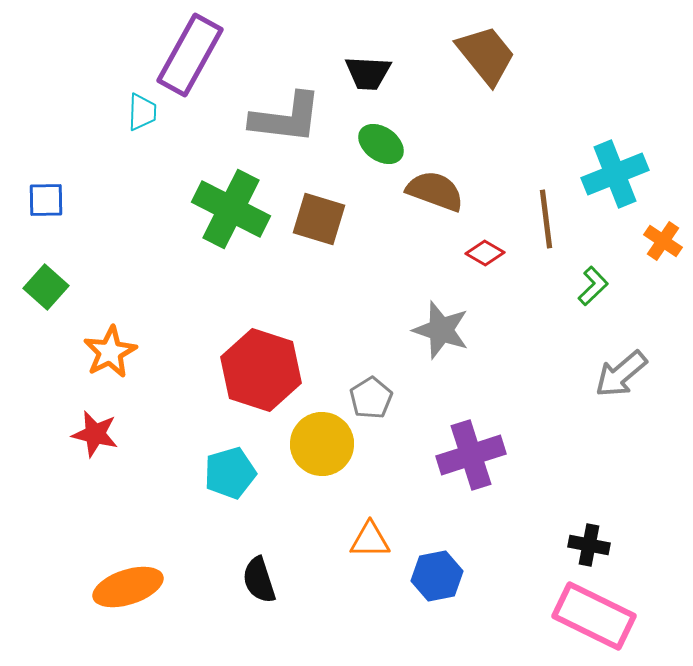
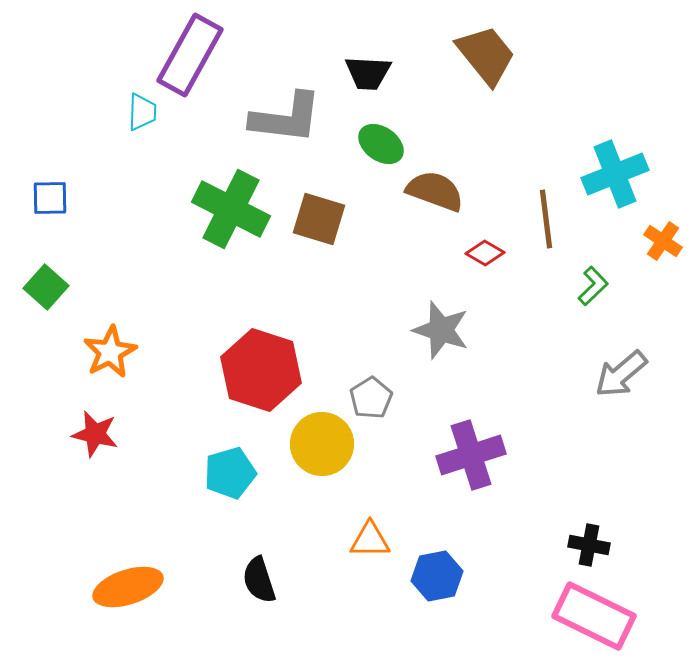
blue square: moved 4 px right, 2 px up
